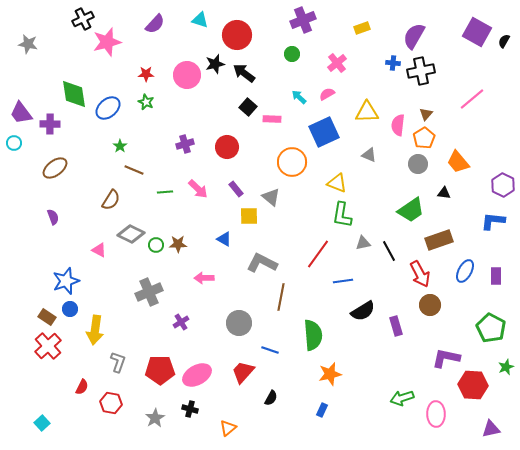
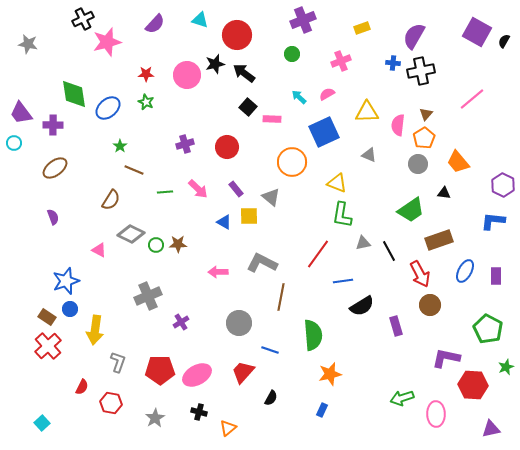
pink cross at (337, 63): moved 4 px right, 2 px up; rotated 18 degrees clockwise
purple cross at (50, 124): moved 3 px right, 1 px down
blue triangle at (224, 239): moved 17 px up
pink arrow at (204, 278): moved 14 px right, 6 px up
gray cross at (149, 292): moved 1 px left, 4 px down
black semicircle at (363, 311): moved 1 px left, 5 px up
green pentagon at (491, 328): moved 3 px left, 1 px down
black cross at (190, 409): moved 9 px right, 3 px down
